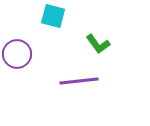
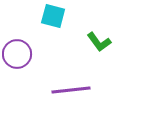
green L-shape: moved 1 px right, 2 px up
purple line: moved 8 px left, 9 px down
